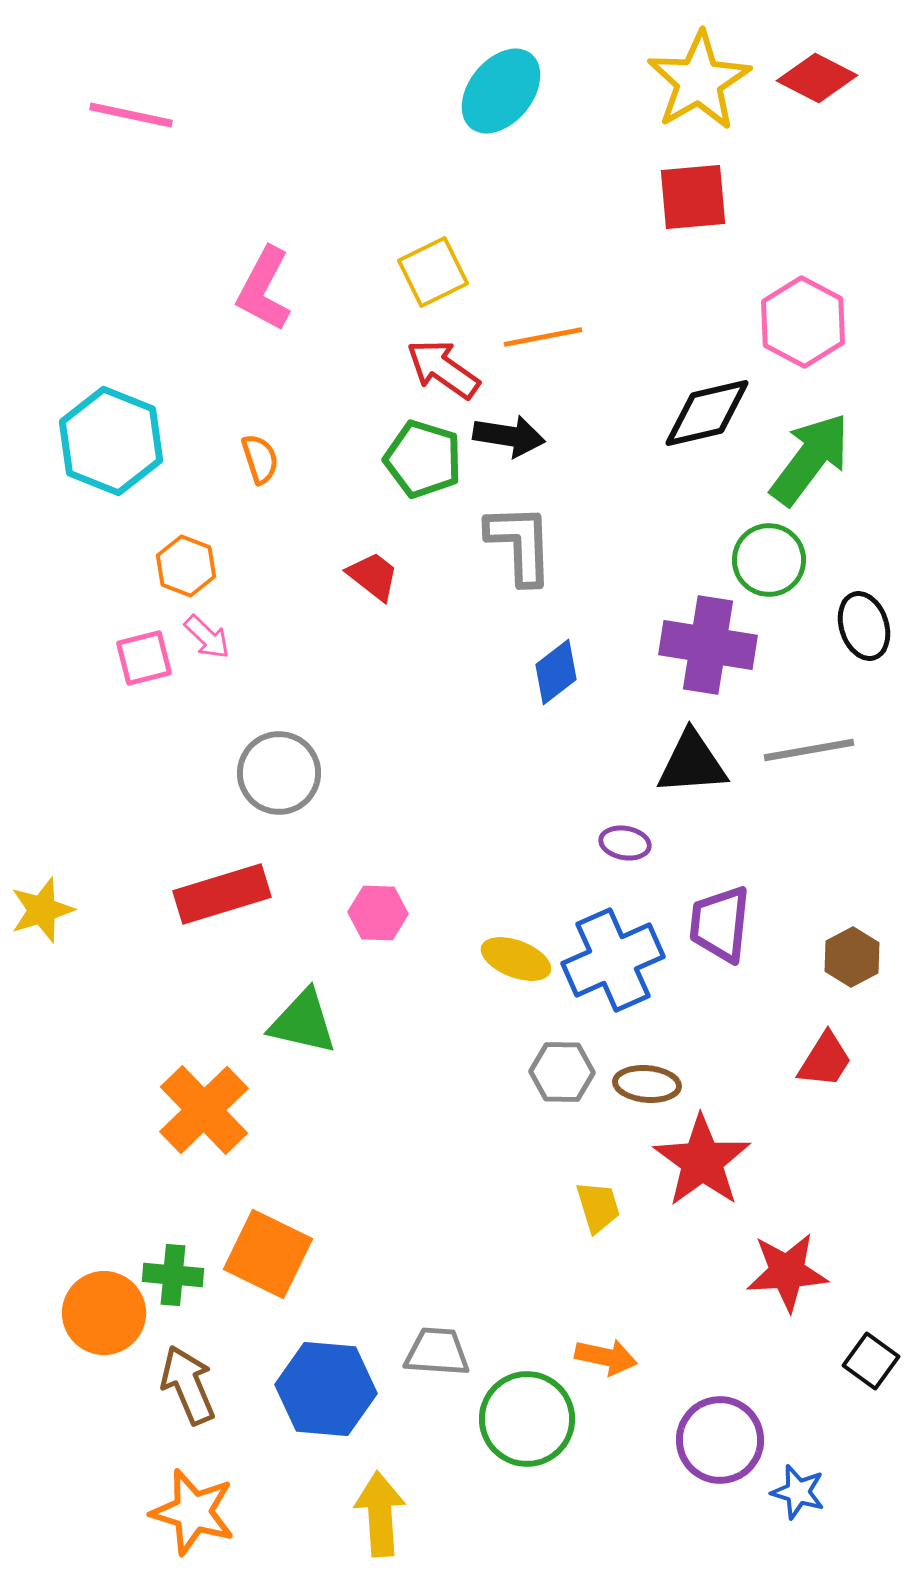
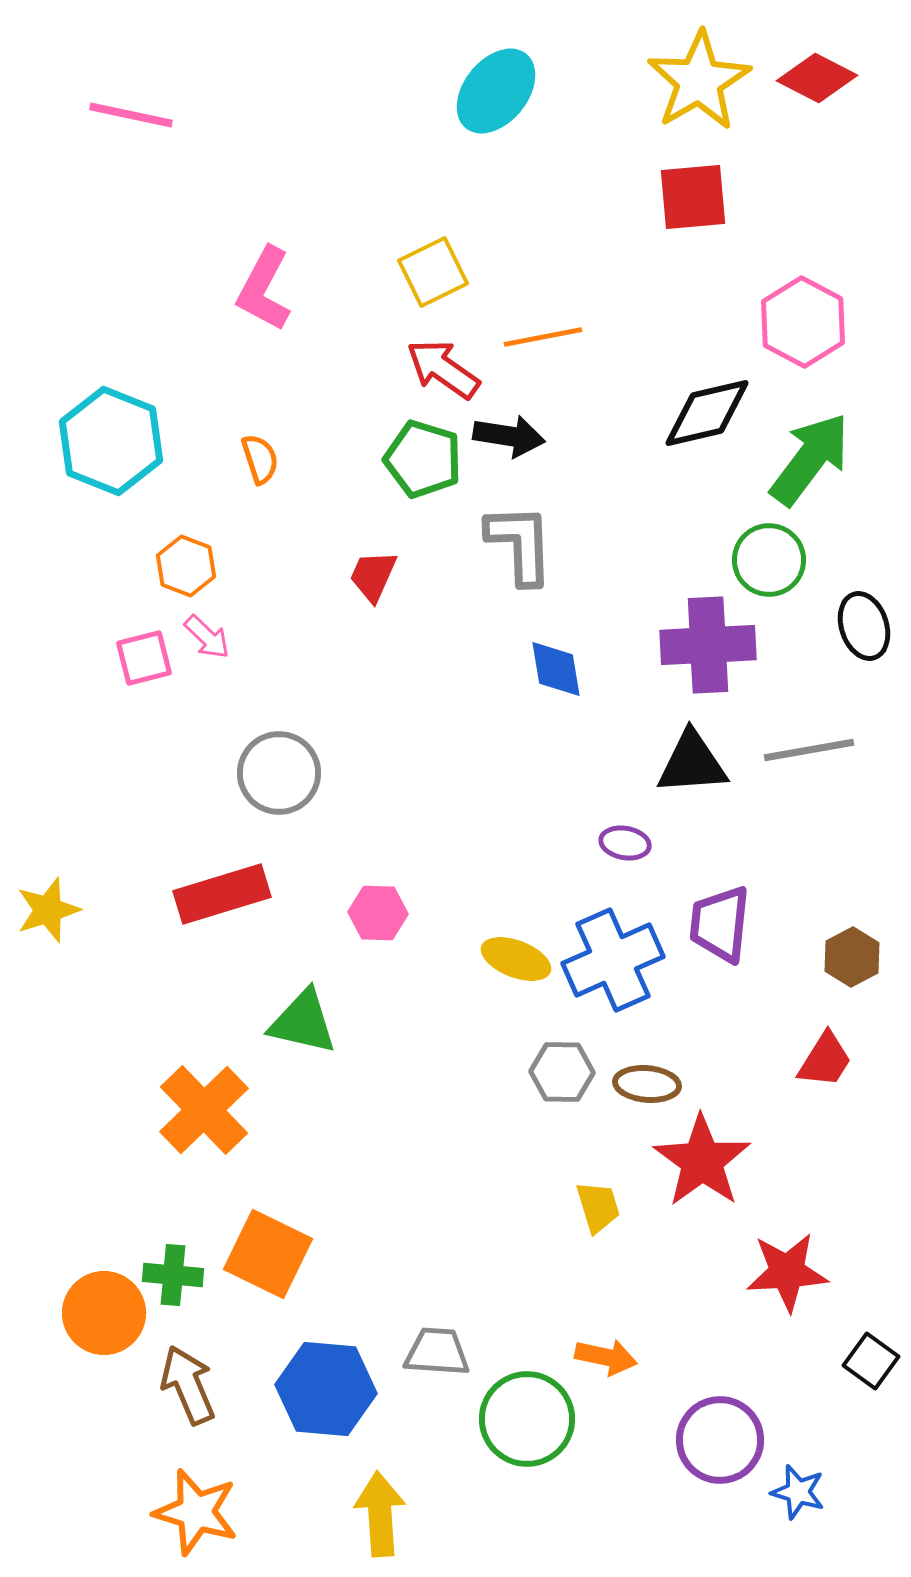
cyan ellipse at (501, 91): moved 5 px left
red trapezoid at (373, 576): rotated 104 degrees counterclockwise
purple cross at (708, 645): rotated 12 degrees counterclockwise
blue diamond at (556, 672): moved 3 px up; rotated 62 degrees counterclockwise
yellow star at (42, 910): moved 6 px right
orange star at (193, 1512): moved 3 px right
